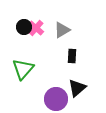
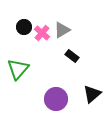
pink cross: moved 6 px right, 5 px down
black rectangle: rotated 56 degrees counterclockwise
green triangle: moved 5 px left
black triangle: moved 15 px right, 6 px down
